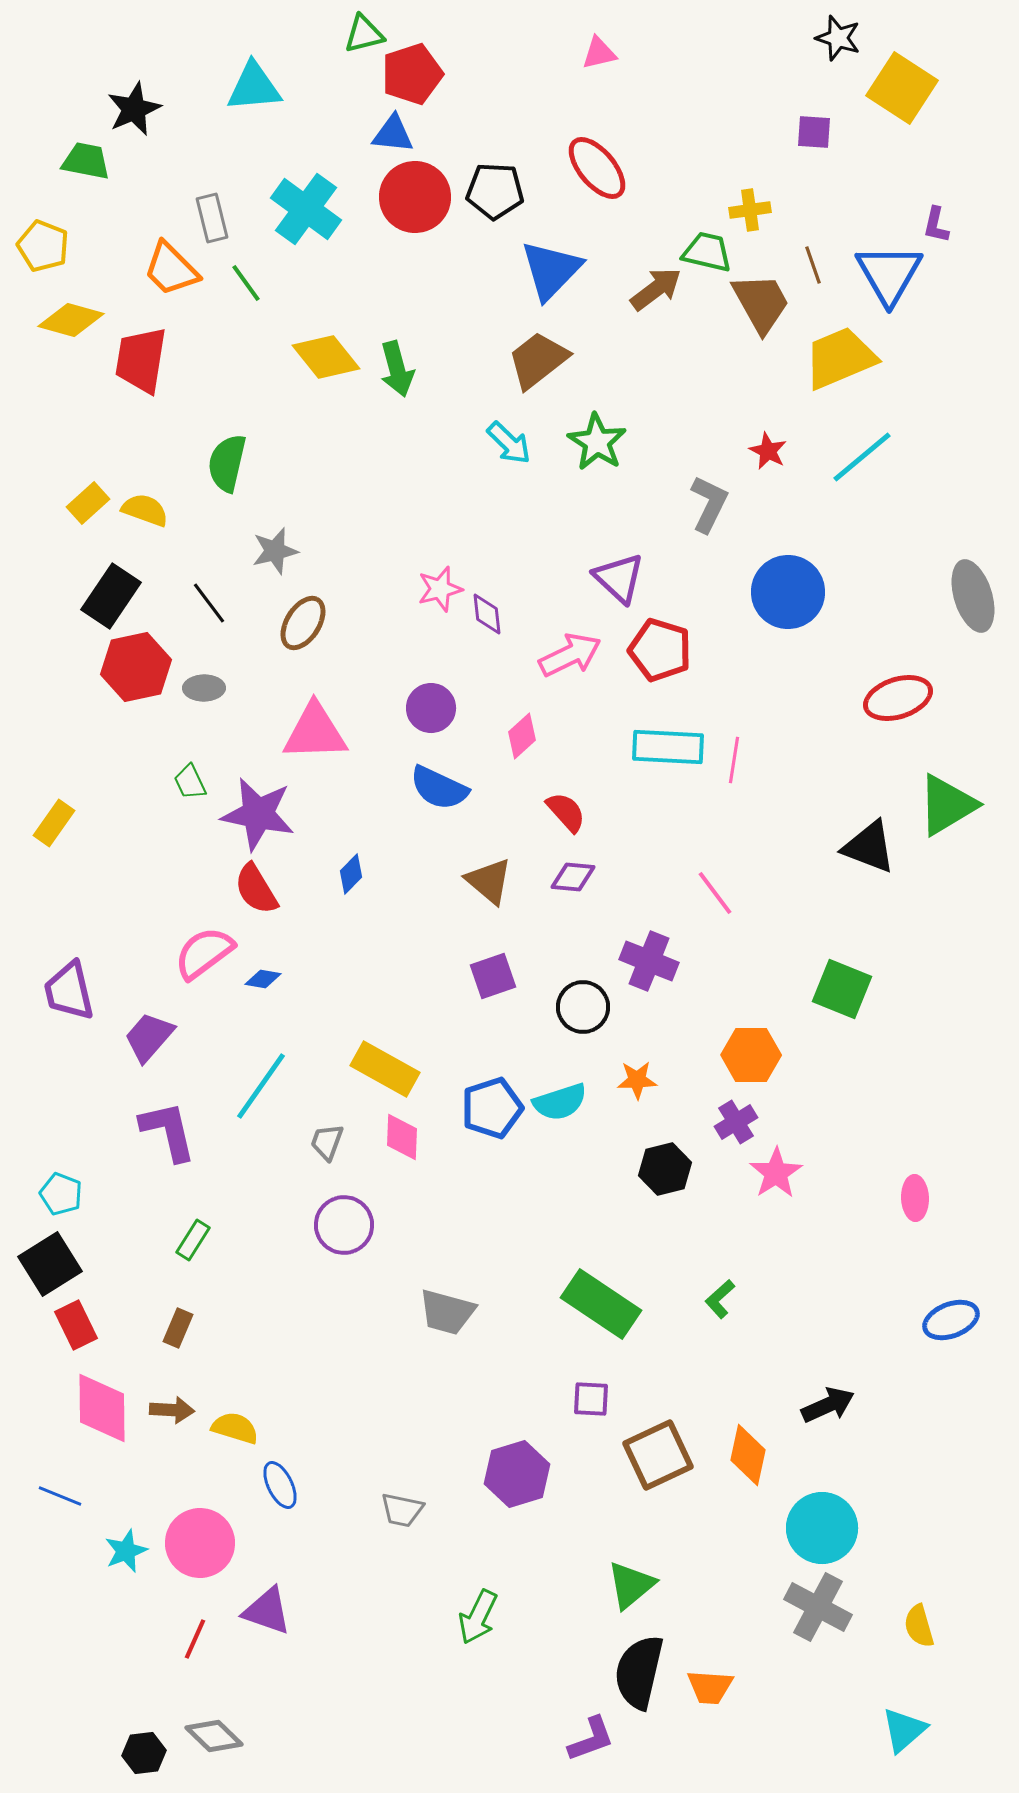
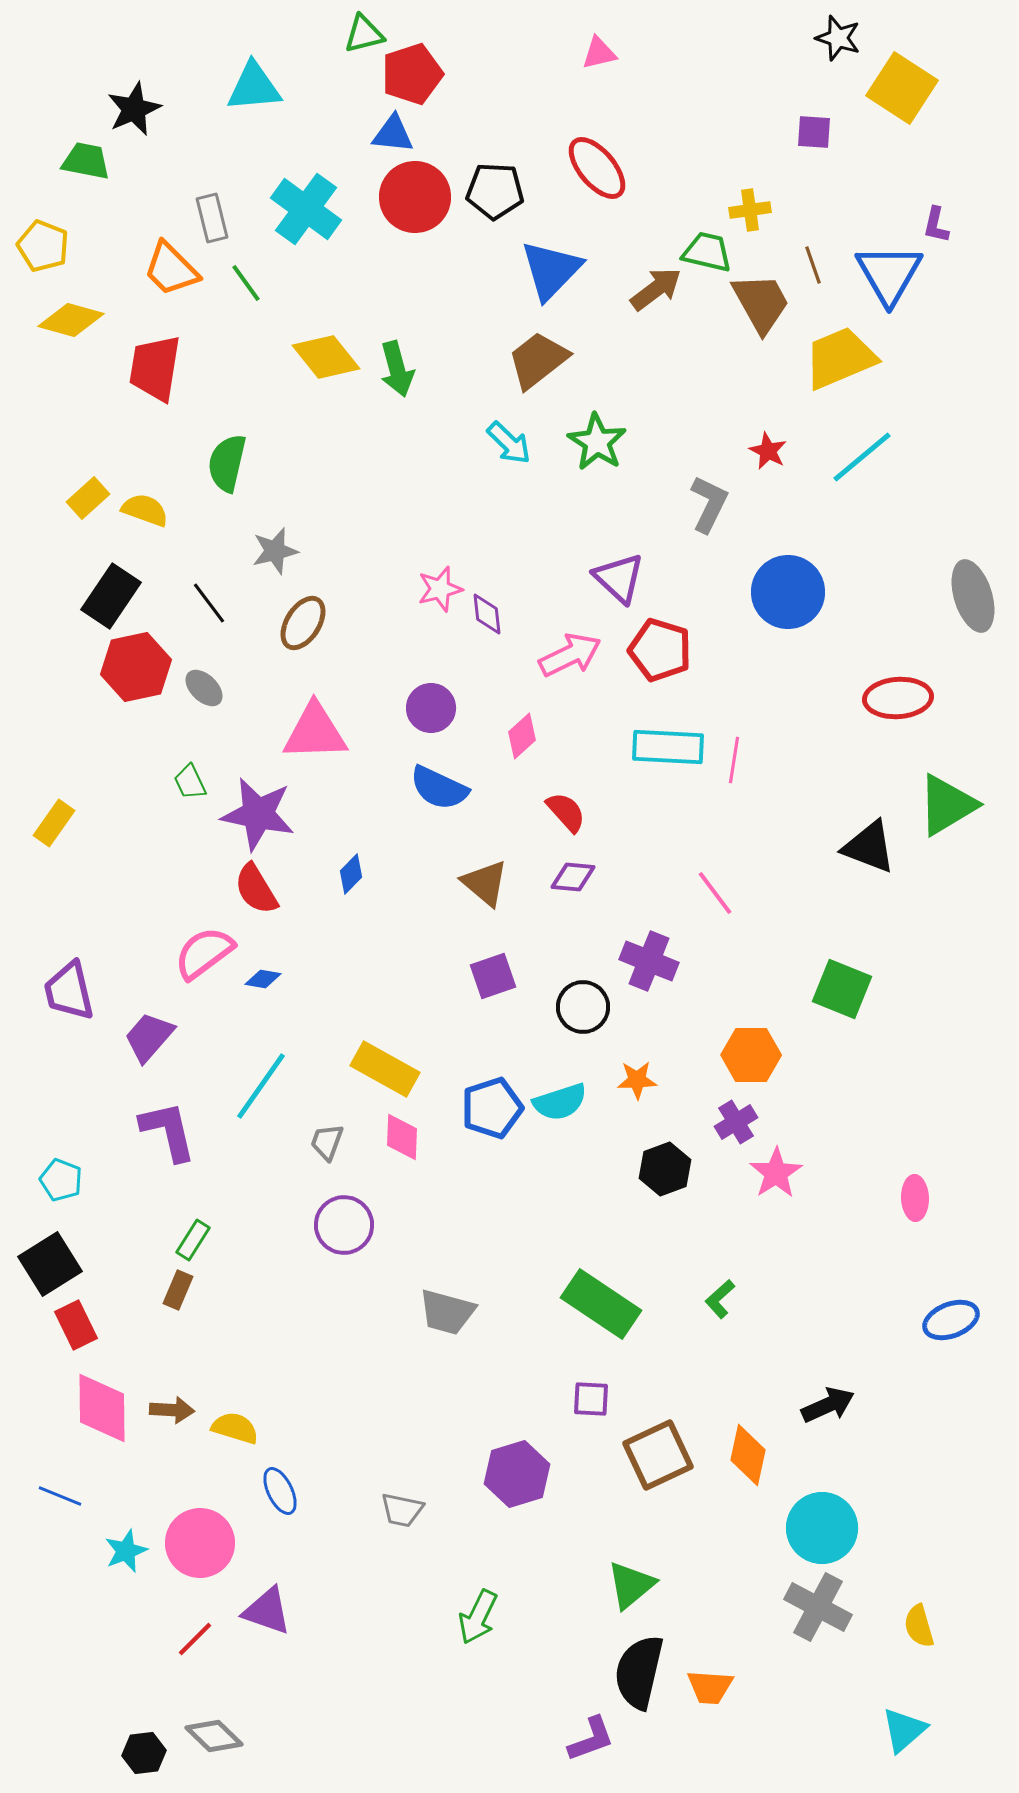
red trapezoid at (141, 360): moved 14 px right, 8 px down
yellow rectangle at (88, 503): moved 5 px up
gray ellipse at (204, 688): rotated 45 degrees clockwise
red ellipse at (898, 698): rotated 14 degrees clockwise
brown triangle at (489, 881): moved 4 px left, 2 px down
black hexagon at (665, 1169): rotated 6 degrees counterclockwise
cyan pentagon at (61, 1194): moved 14 px up
brown rectangle at (178, 1328): moved 38 px up
blue ellipse at (280, 1485): moved 6 px down
red line at (195, 1639): rotated 21 degrees clockwise
